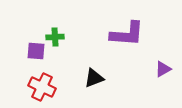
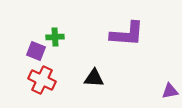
purple square: rotated 18 degrees clockwise
purple triangle: moved 7 px right, 22 px down; rotated 18 degrees clockwise
black triangle: rotated 25 degrees clockwise
red cross: moved 7 px up
